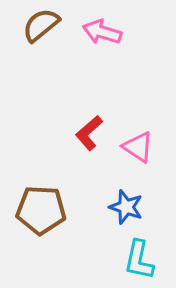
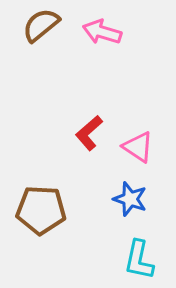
blue star: moved 4 px right, 8 px up
